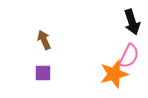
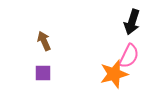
black arrow: rotated 35 degrees clockwise
brown arrow: moved 1 px down
